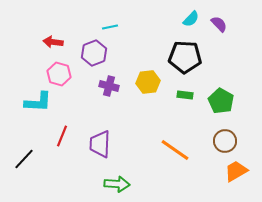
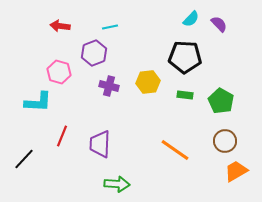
red arrow: moved 7 px right, 16 px up
pink hexagon: moved 2 px up
